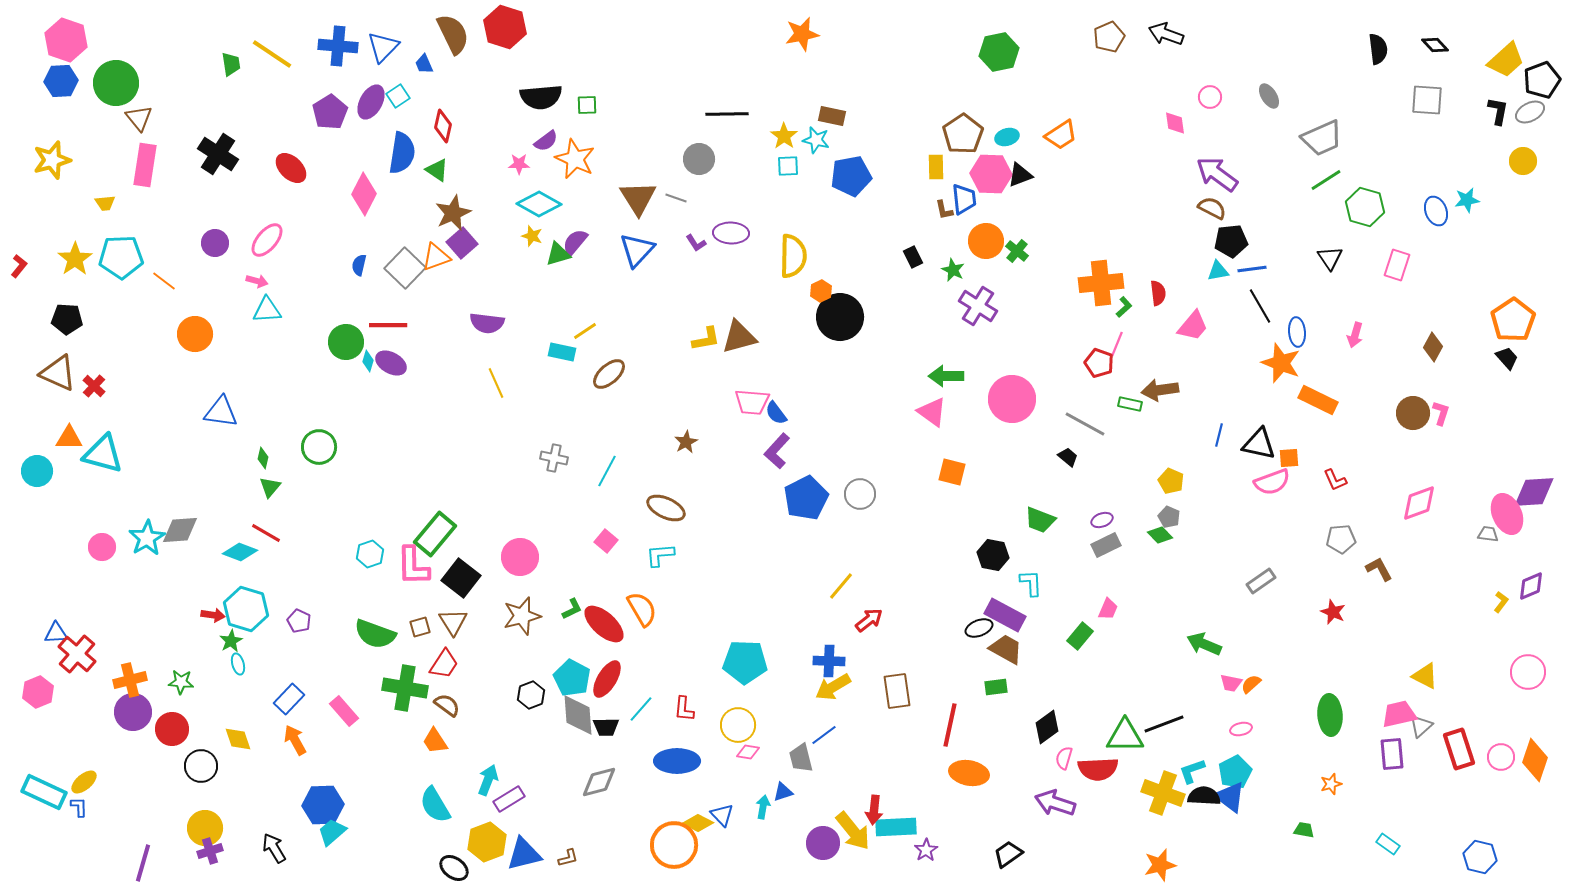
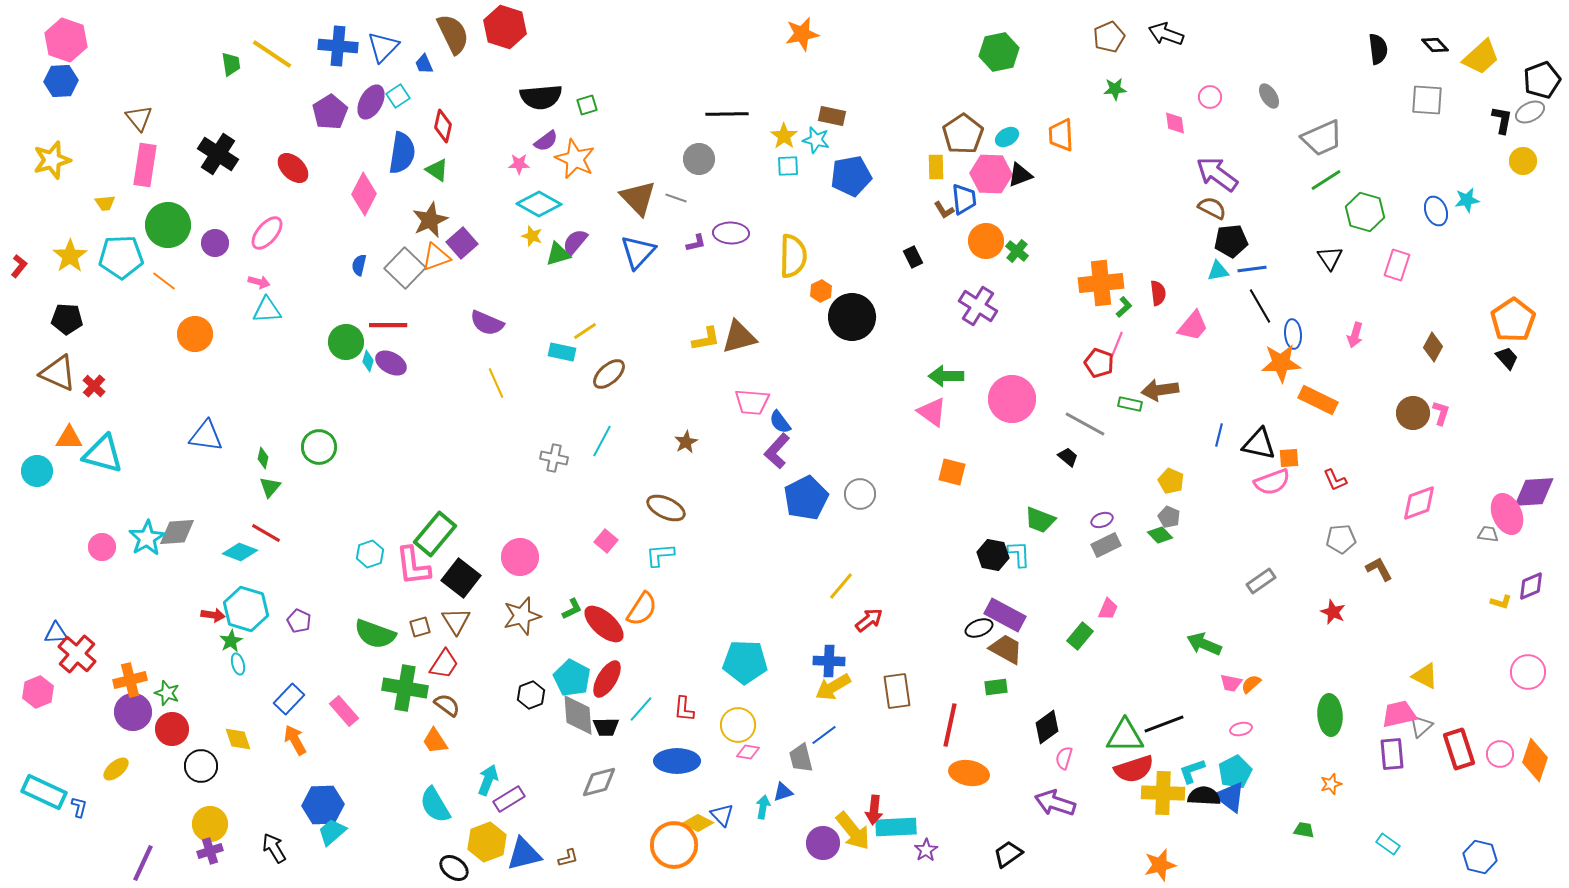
yellow trapezoid at (1506, 60): moved 25 px left, 3 px up
green circle at (116, 83): moved 52 px right, 142 px down
green square at (587, 105): rotated 15 degrees counterclockwise
black L-shape at (1498, 111): moved 4 px right, 9 px down
orange trapezoid at (1061, 135): rotated 120 degrees clockwise
cyan ellipse at (1007, 137): rotated 15 degrees counterclockwise
red ellipse at (291, 168): moved 2 px right
brown triangle at (638, 198): rotated 12 degrees counterclockwise
green hexagon at (1365, 207): moved 5 px down
brown L-shape at (944, 210): rotated 20 degrees counterclockwise
brown star at (453, 213): moved 23 px left, 7 px down
pink ellipse at (267, 240): moved 7 px up
purple L-shape at (696, 243): rotated 70 degrees counterclockwise
blue triangle at (637, 250): moved 1 px right, 2 px down
yellow star at (75, 259): moved 5 px left, 3 px up
green star at (953, 270): moved 162 px right, 181 px up; rotated 30 degrees counterclockwise
pink arrow at (257, 281): moved 2 px right, 1 px down
black circle at (840, 317): moved 12 px right
purple semicircle at (487, 323): rotated 16 degrees clockwise
blue ellipse at (1297, 332): moved 4 px left, 2 px down
orange star at (1281, 363): rotated 24 degrees counterclockwise
blue triangle at (221, 412): moved 15 px left, 24 px down
blue semicircle at (776, 413): moved 4 px right, 9 px down
cyan line at (607, 471): moved 5 px left, 30 px up
gray diamond at (180, 530): moved 3 px left, 2 px down
pink L-shape at (413, 566): rotated 6 degrees counterclockwise
cyan L-shape at (1031, 583): moved 12 px left, 29 px up
yellow L-shape at (1501, 602): rotated 70 degrees clockwise
orange semicircle at (642, 609): rotated 63 degrees clockwise
brown triangle at (453, 622): moved 3 px right, 1 px up
green star at (181, 682): moved 14 px left, 11 px down; rotated 15 degrees clockwise
pink circle at (1501, 757): moved 1 px left, 3 px up
red semicircle at (1098, 769): moved 36 px right; rotated 15 degrees counterclockwise
yellow ellipse at (84, 782): moved 32 px right, 13 px up
yellow cross at (1163, 793): rotated 18 degrees counterclockwise
blue L-shape at (79, 807): rotated 15 degrees clockwise
yellow circle at (205, 828): moved 5 px right, 4 px up
purple line at (143, 863): rotated 9 degrees clockwise
